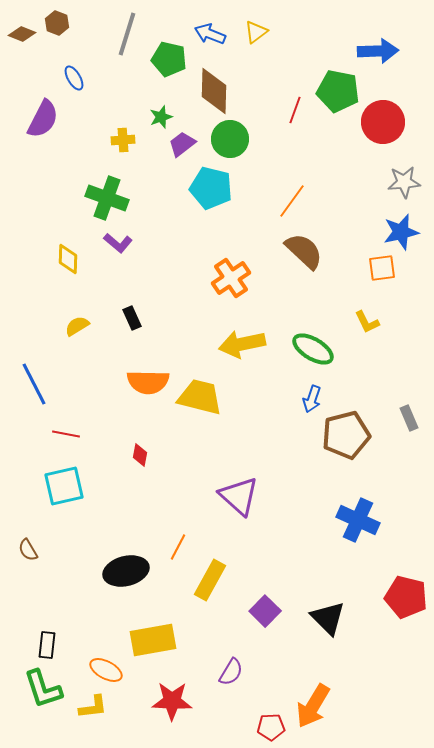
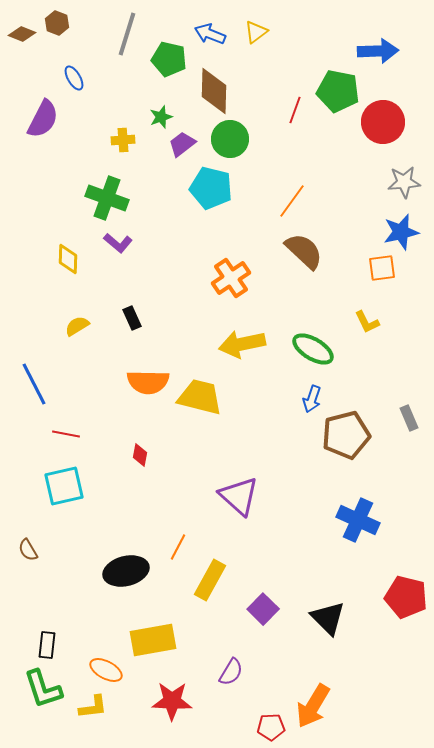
purple square at (265, 611): moved 2 px left, 2 px up
